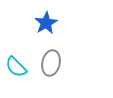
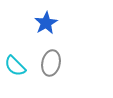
cyan semicircle: moved 1 px left, 1 px up
